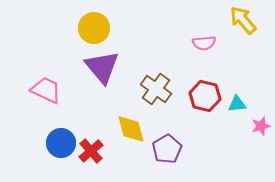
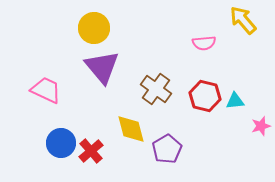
cyan triangle: moved 2 px left, 3 px up
